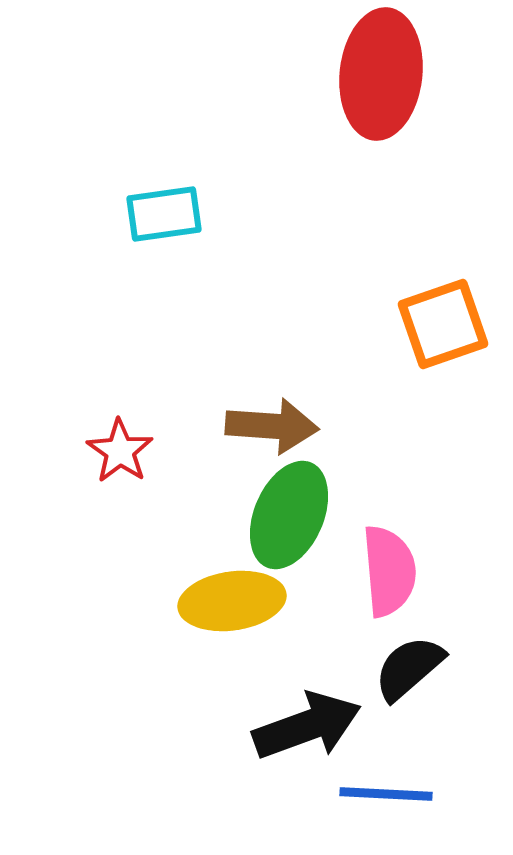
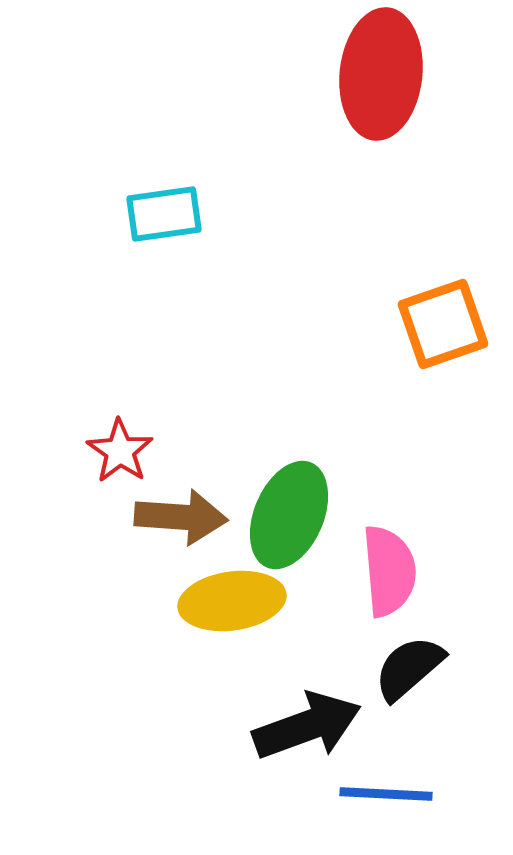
brown arrow: moved 91 px left, 91 px down
